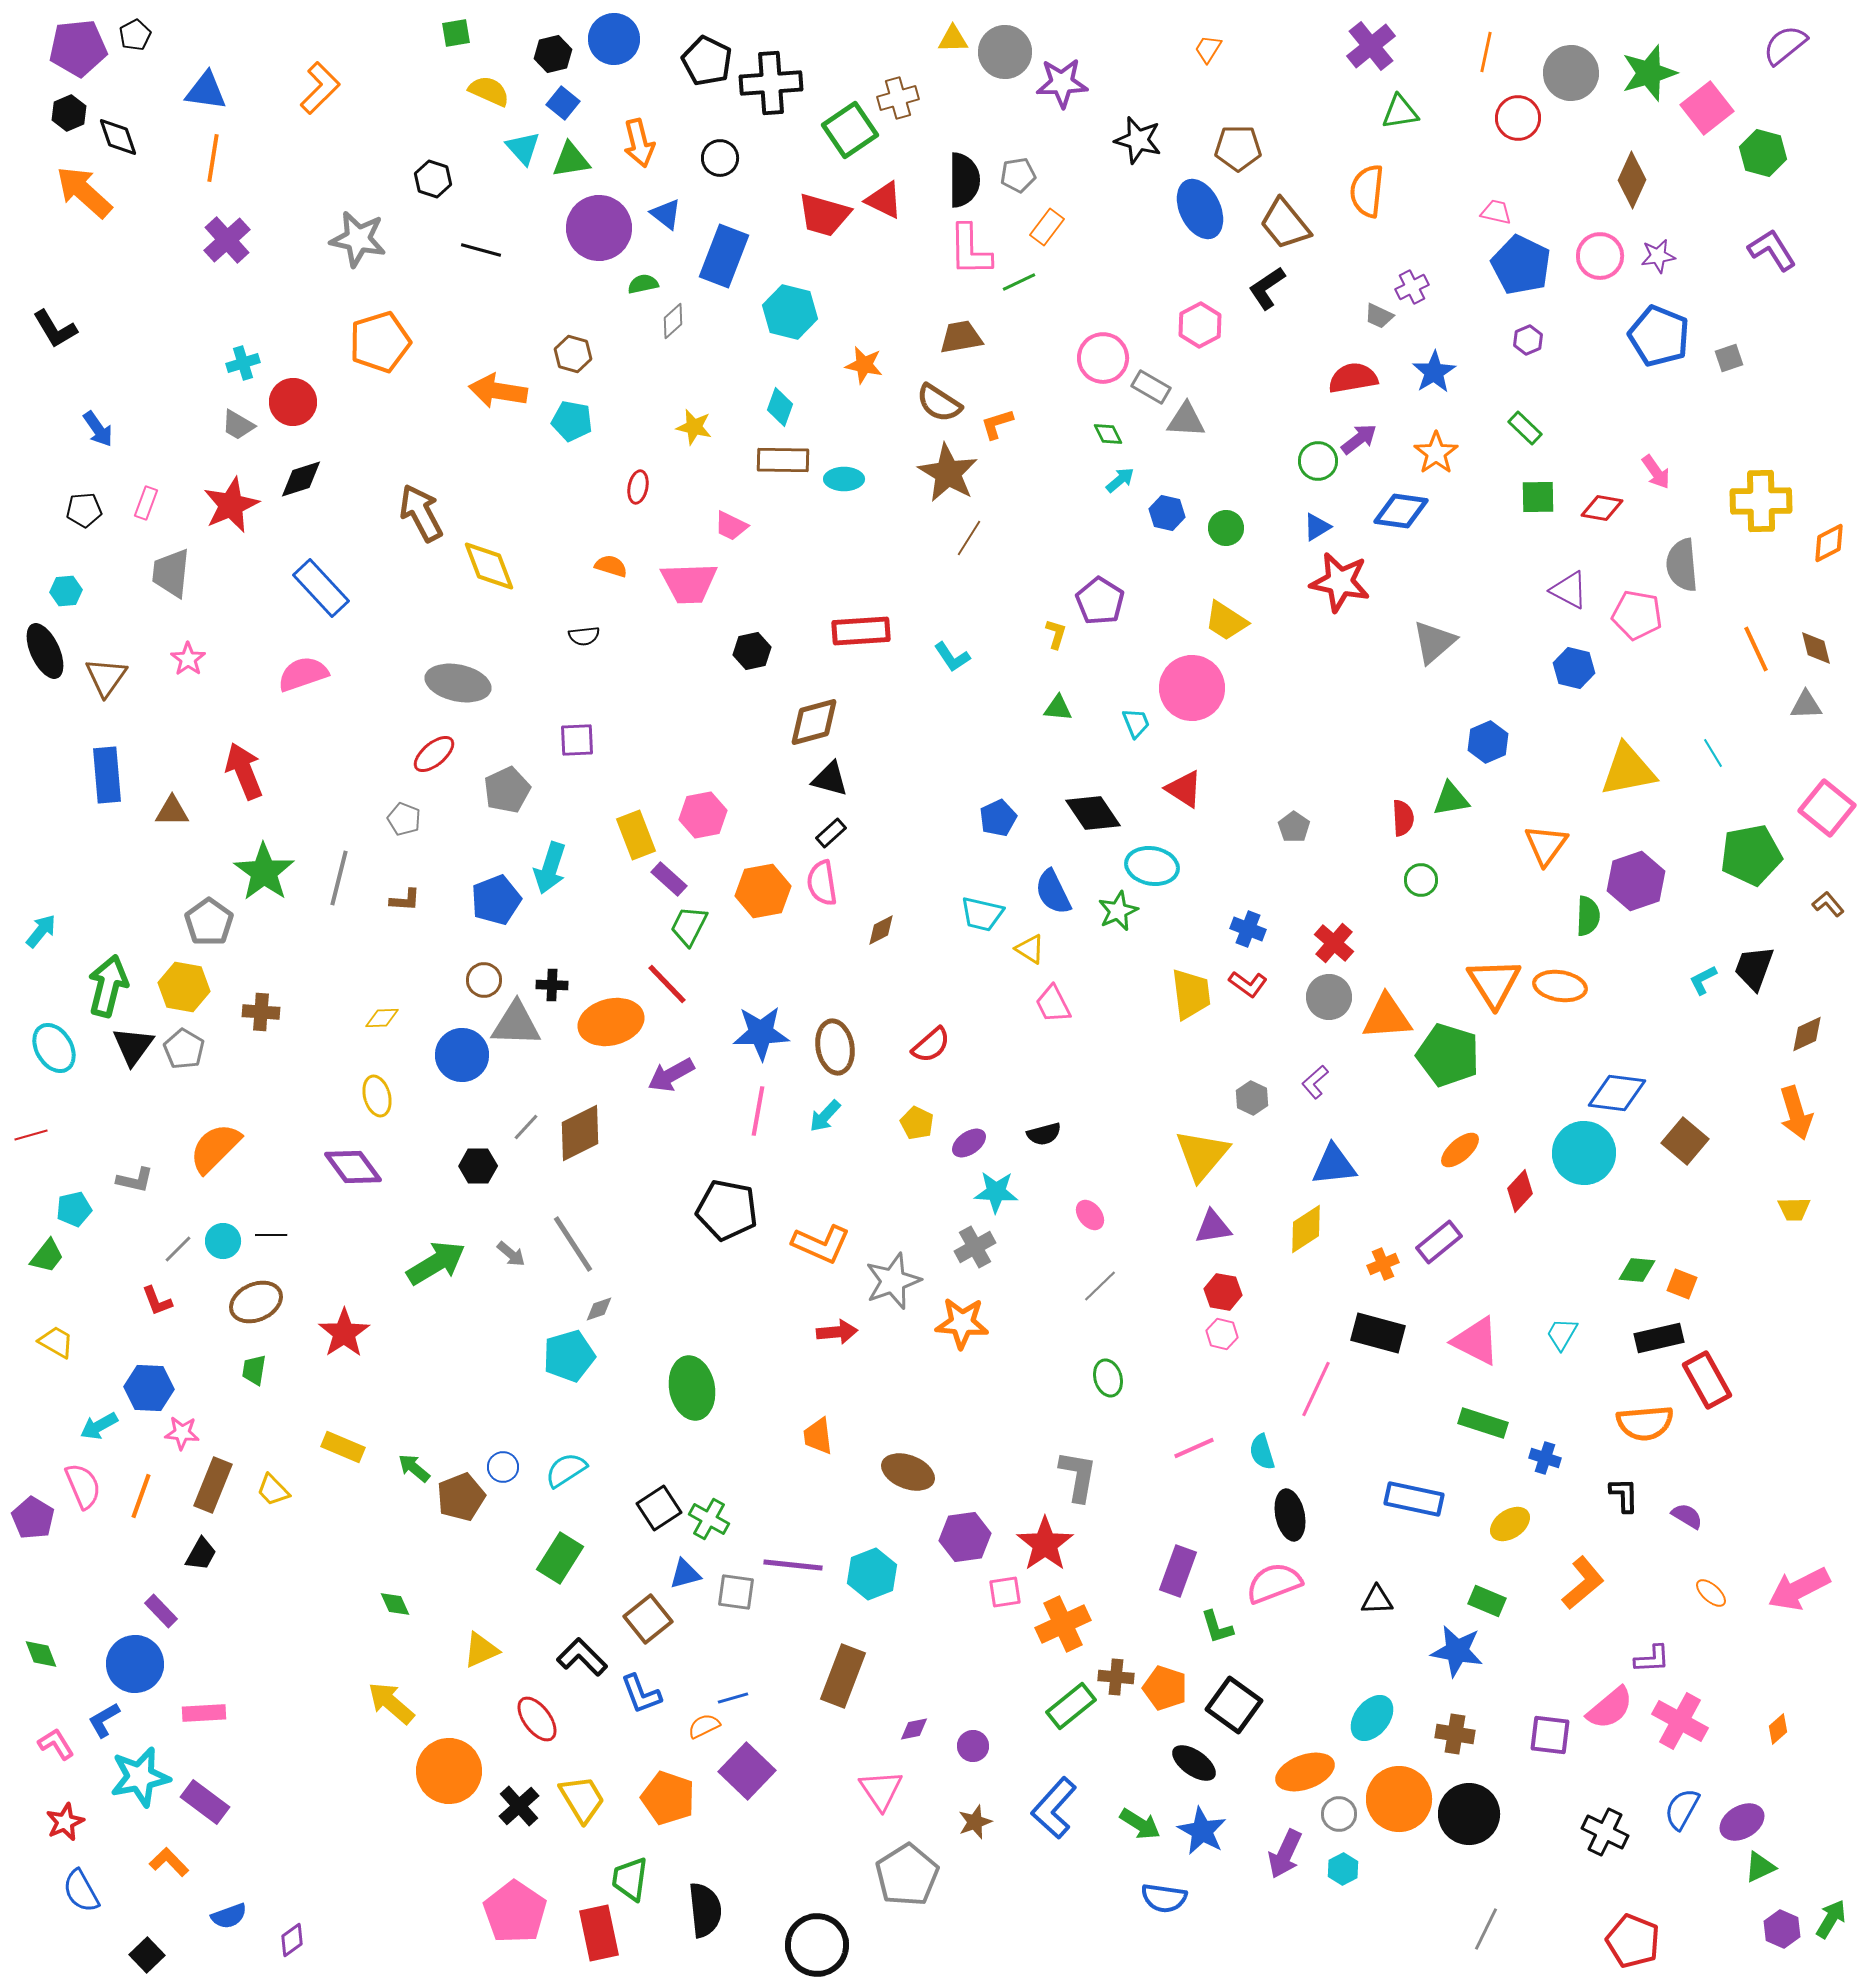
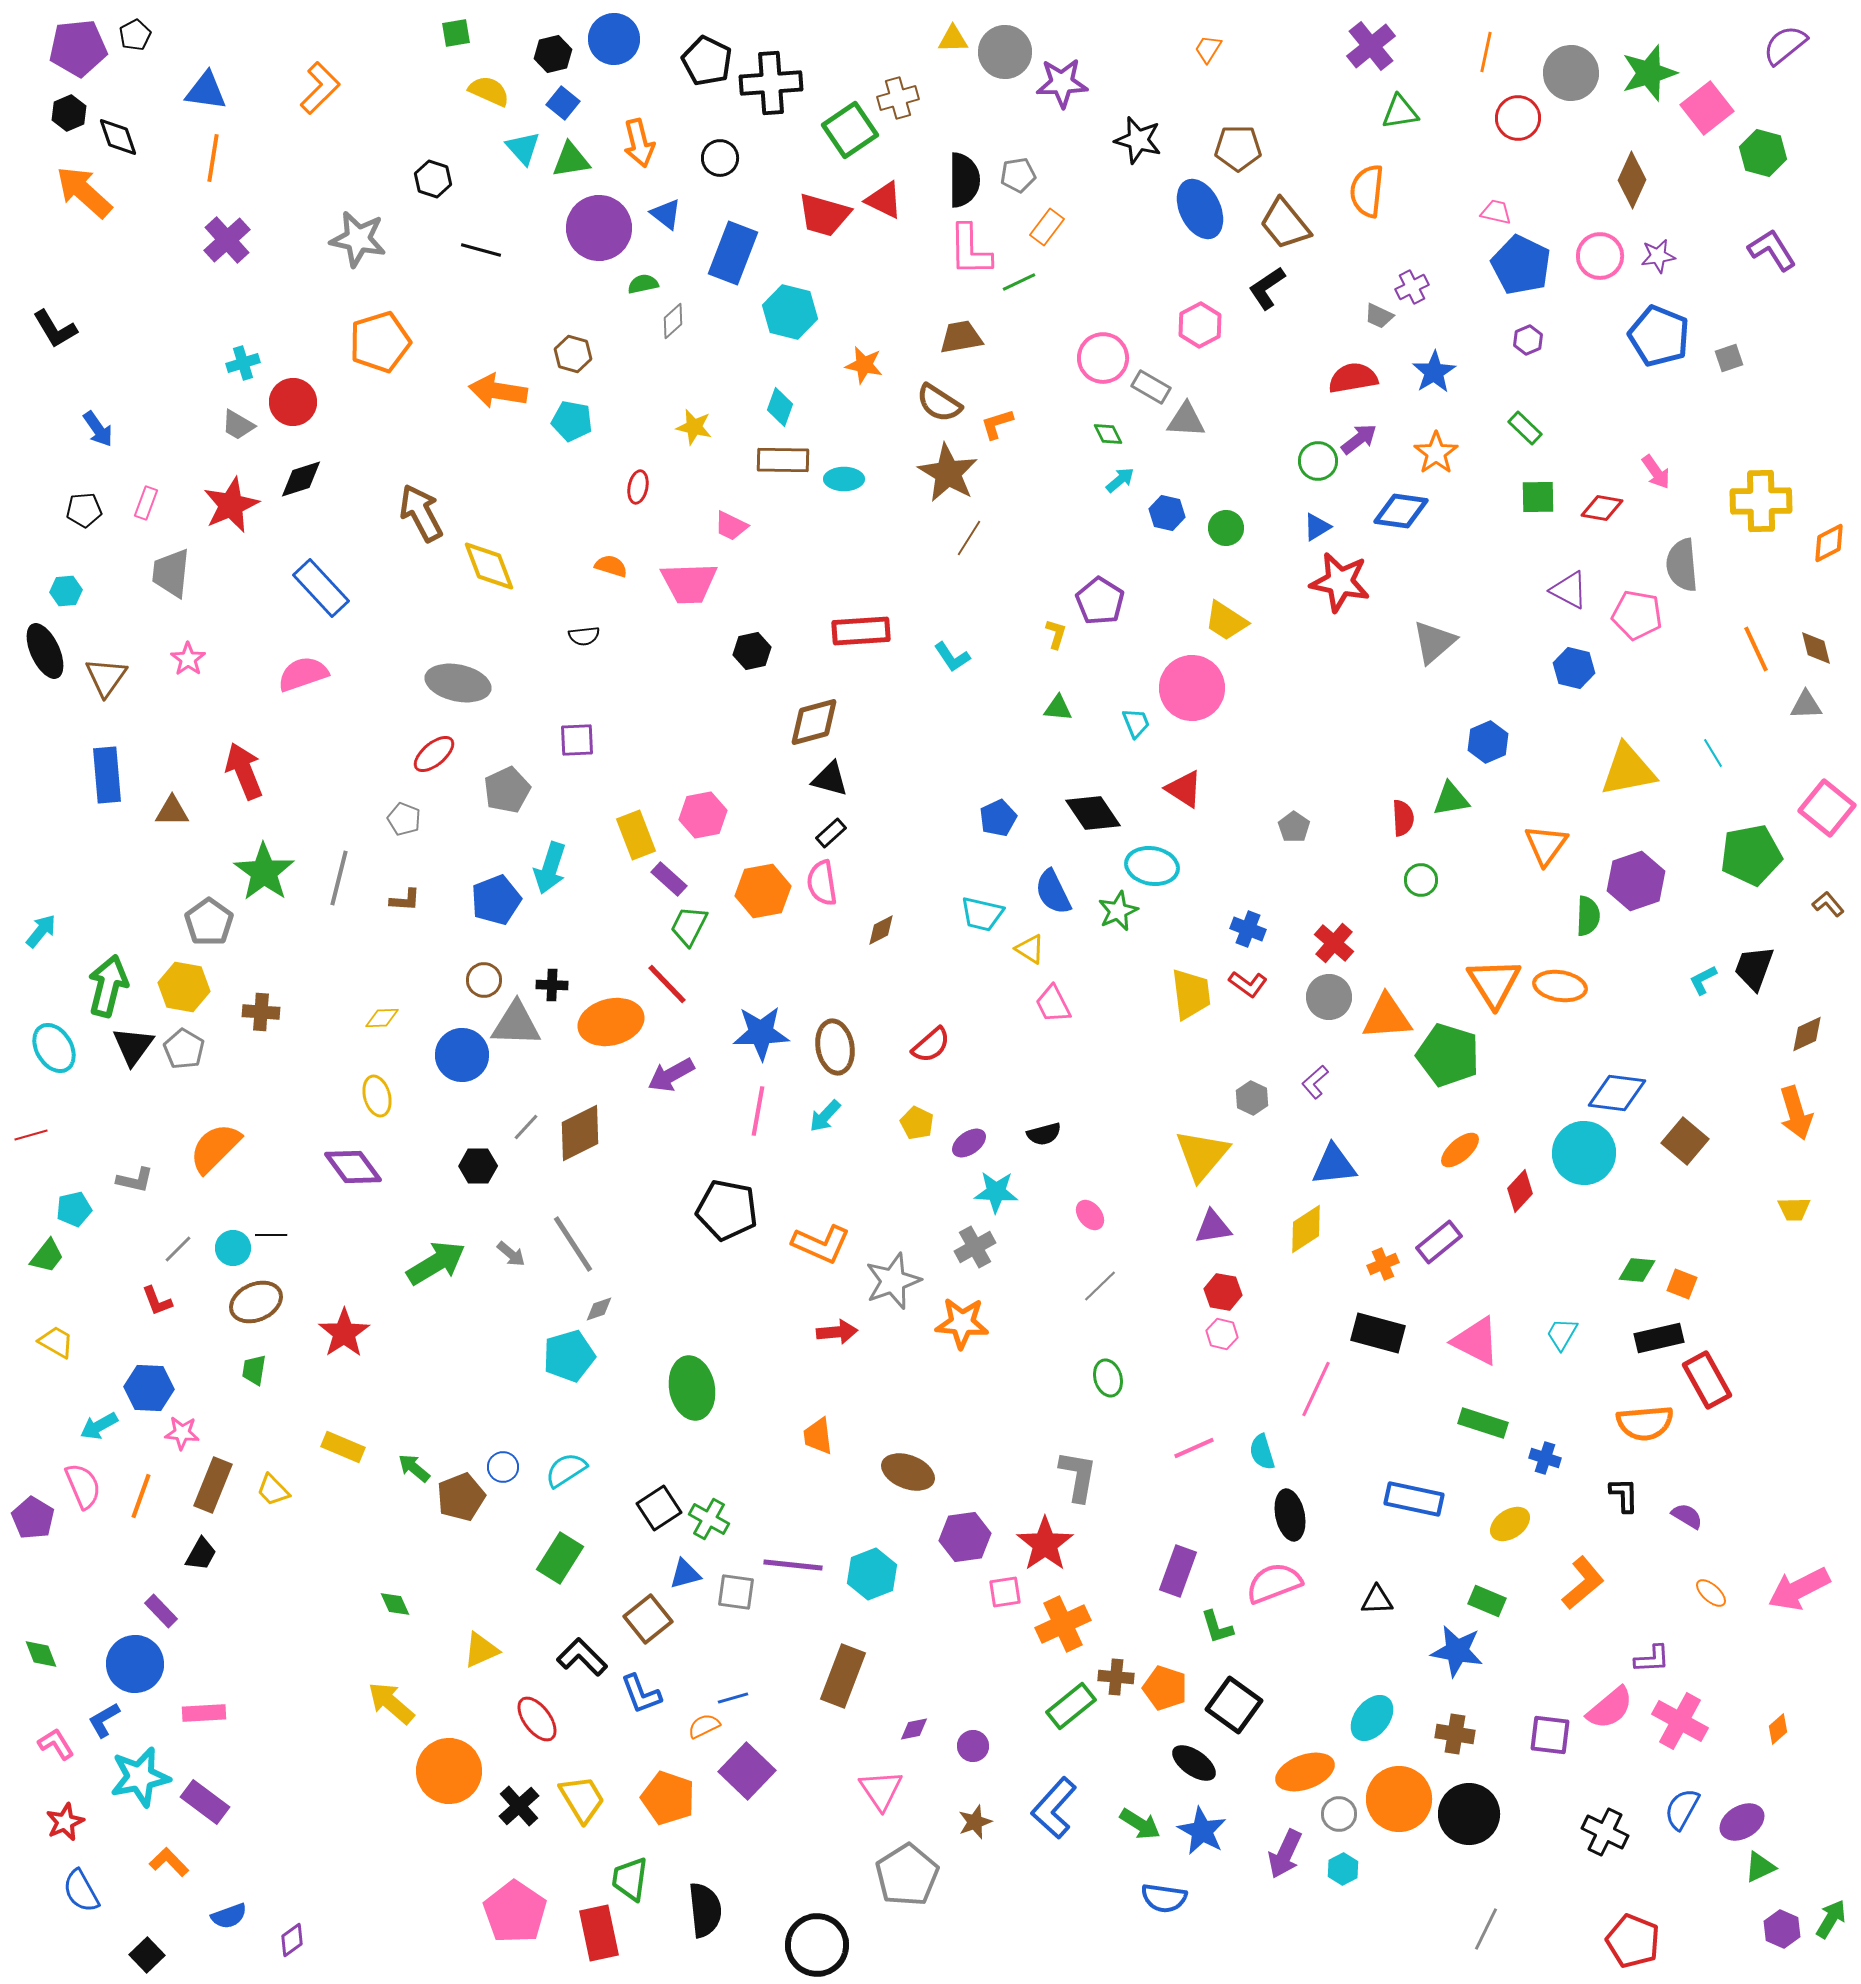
blue rectangle at (724, 256): moved 9 px right, 3 px up
cyan circle at (223, 1241): moved 10 px right, 7 px down
